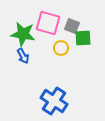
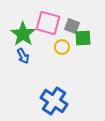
green star: rotated 25 degrees clockwise
yellow circle: moved 1 px right, 1 px up
